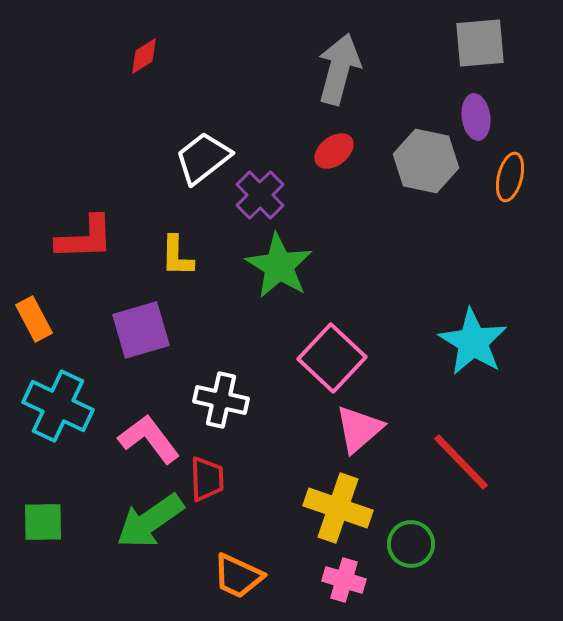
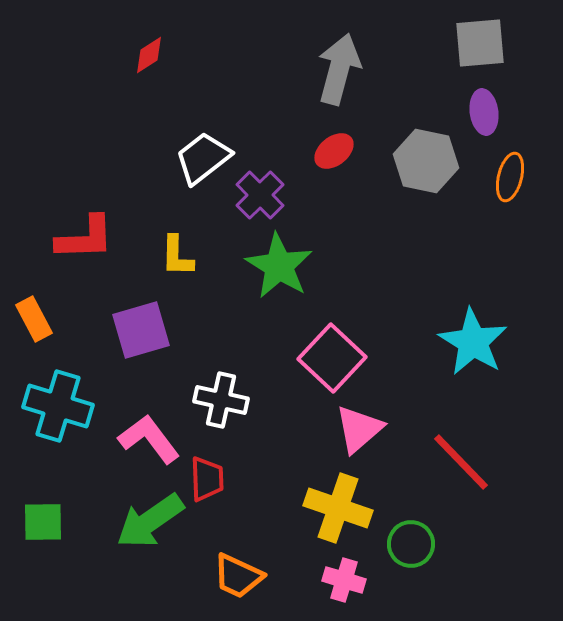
red diamond: moved 5 px right, 1 px up
purple ellipse: moved 8 px right, 5 px up
cyan cross: rotated 8 degrees counterclockwise
